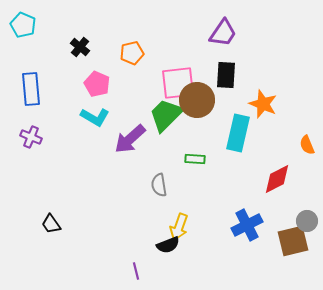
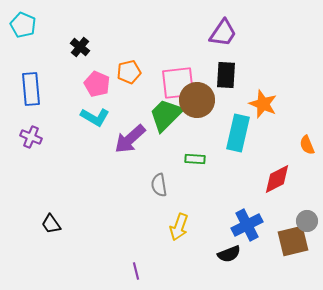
orange pentagon: moved 3 px left, 19 px down
black semicircle: moved 61 px right, 9 px down
